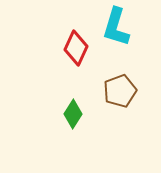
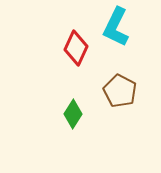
cyan L-shape: rotated 9 degrees clockwise
brown pentagon: rotated 24 degrees counterclockwise
